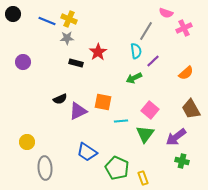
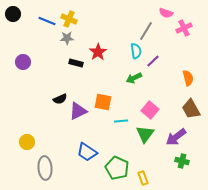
orange semicircle: moved 2 px right, 5 px down; rotated 63 degrees counterclockwise
